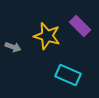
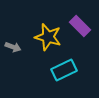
yellow star: moved 1 px right, 1 px down
cyan rectangle: moved 4 px left, 5 px up; rotated 50 degrees counterclockwise
